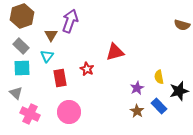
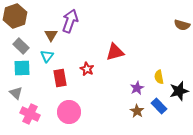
brown hexagon: moved 7 px left
